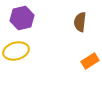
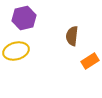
purple hexagon: moved 2 px right
brown semicircle: moved 8 px left, 14 px down
